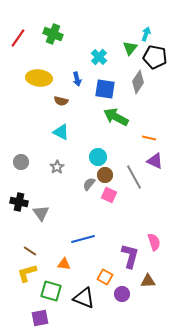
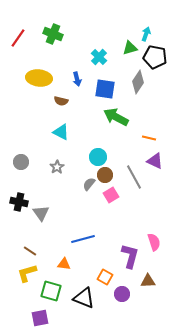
green triangle: rotated 35 degrees clockwise
pink square: moved 2 px right; rotated 35 degrees clockwise
